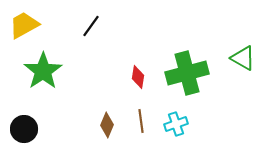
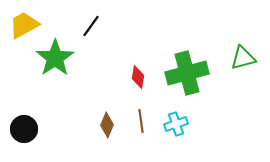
green triangle: rotated 44 degrees counterclockwise
green star: moved 12 px right, 13 px up
